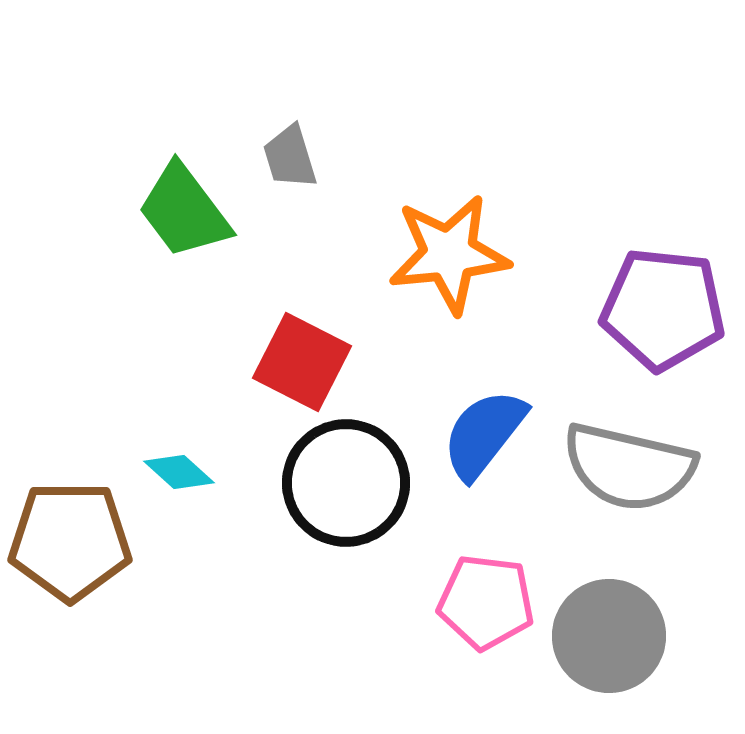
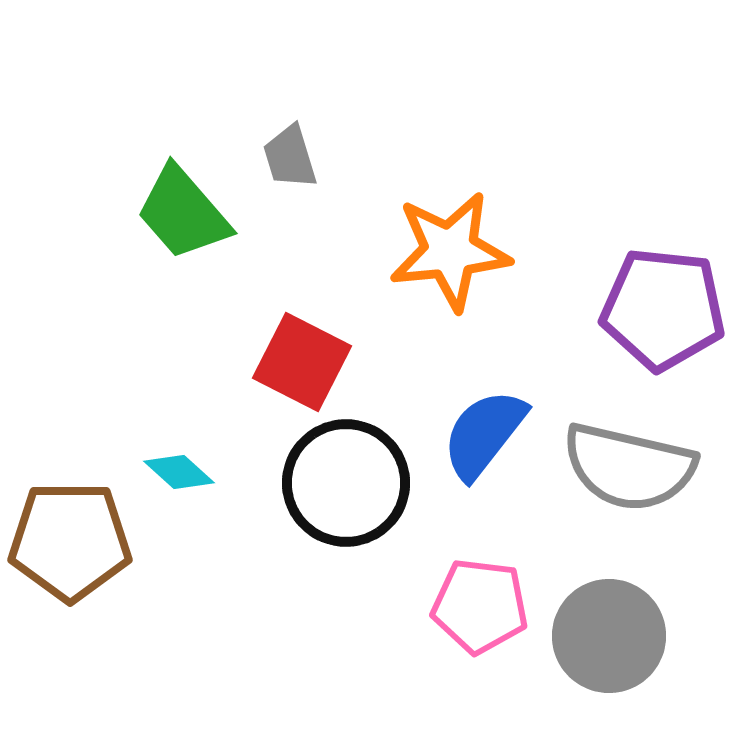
green trapezoid: moved 1 px left, 2 px down; rotated 4 degrees counterclockwise
orange star: moved 1 px right, 3 px up
pink pentagon: moved 6 px left, 4 px down
